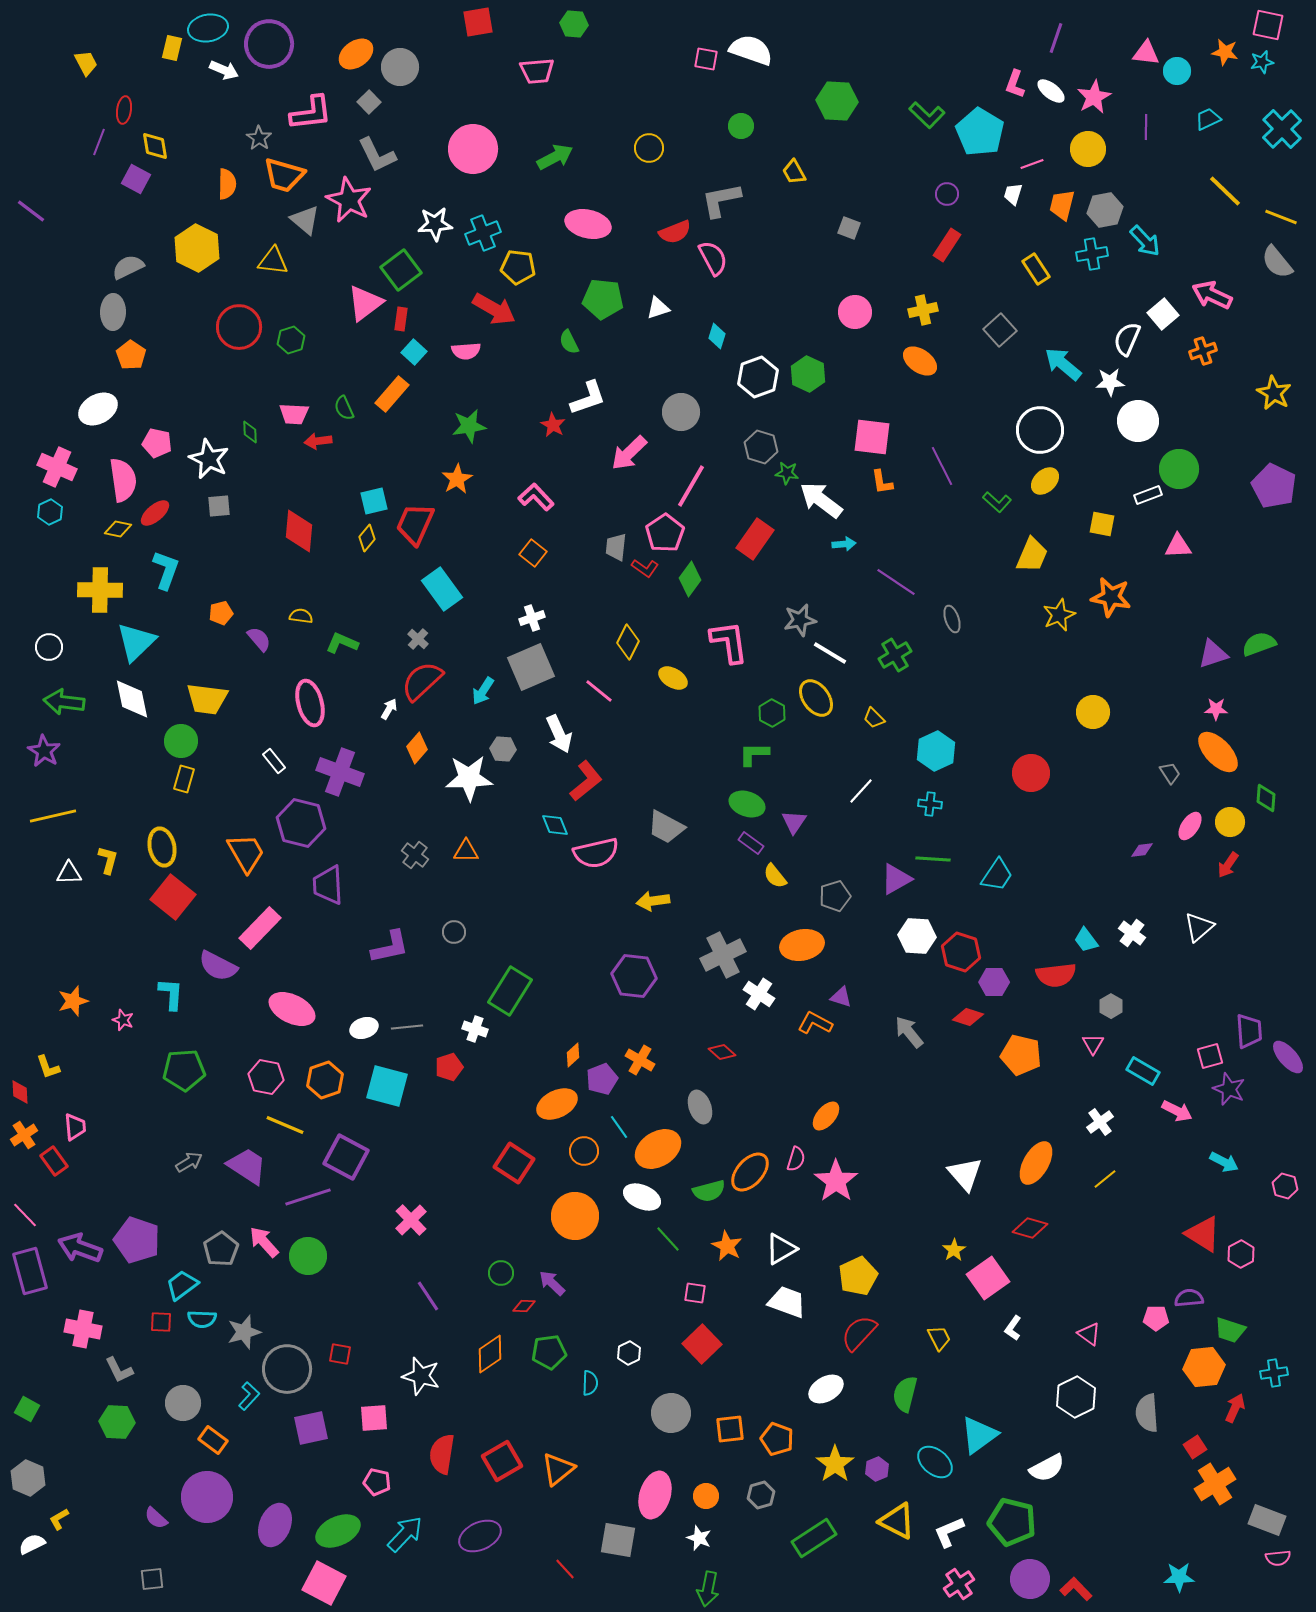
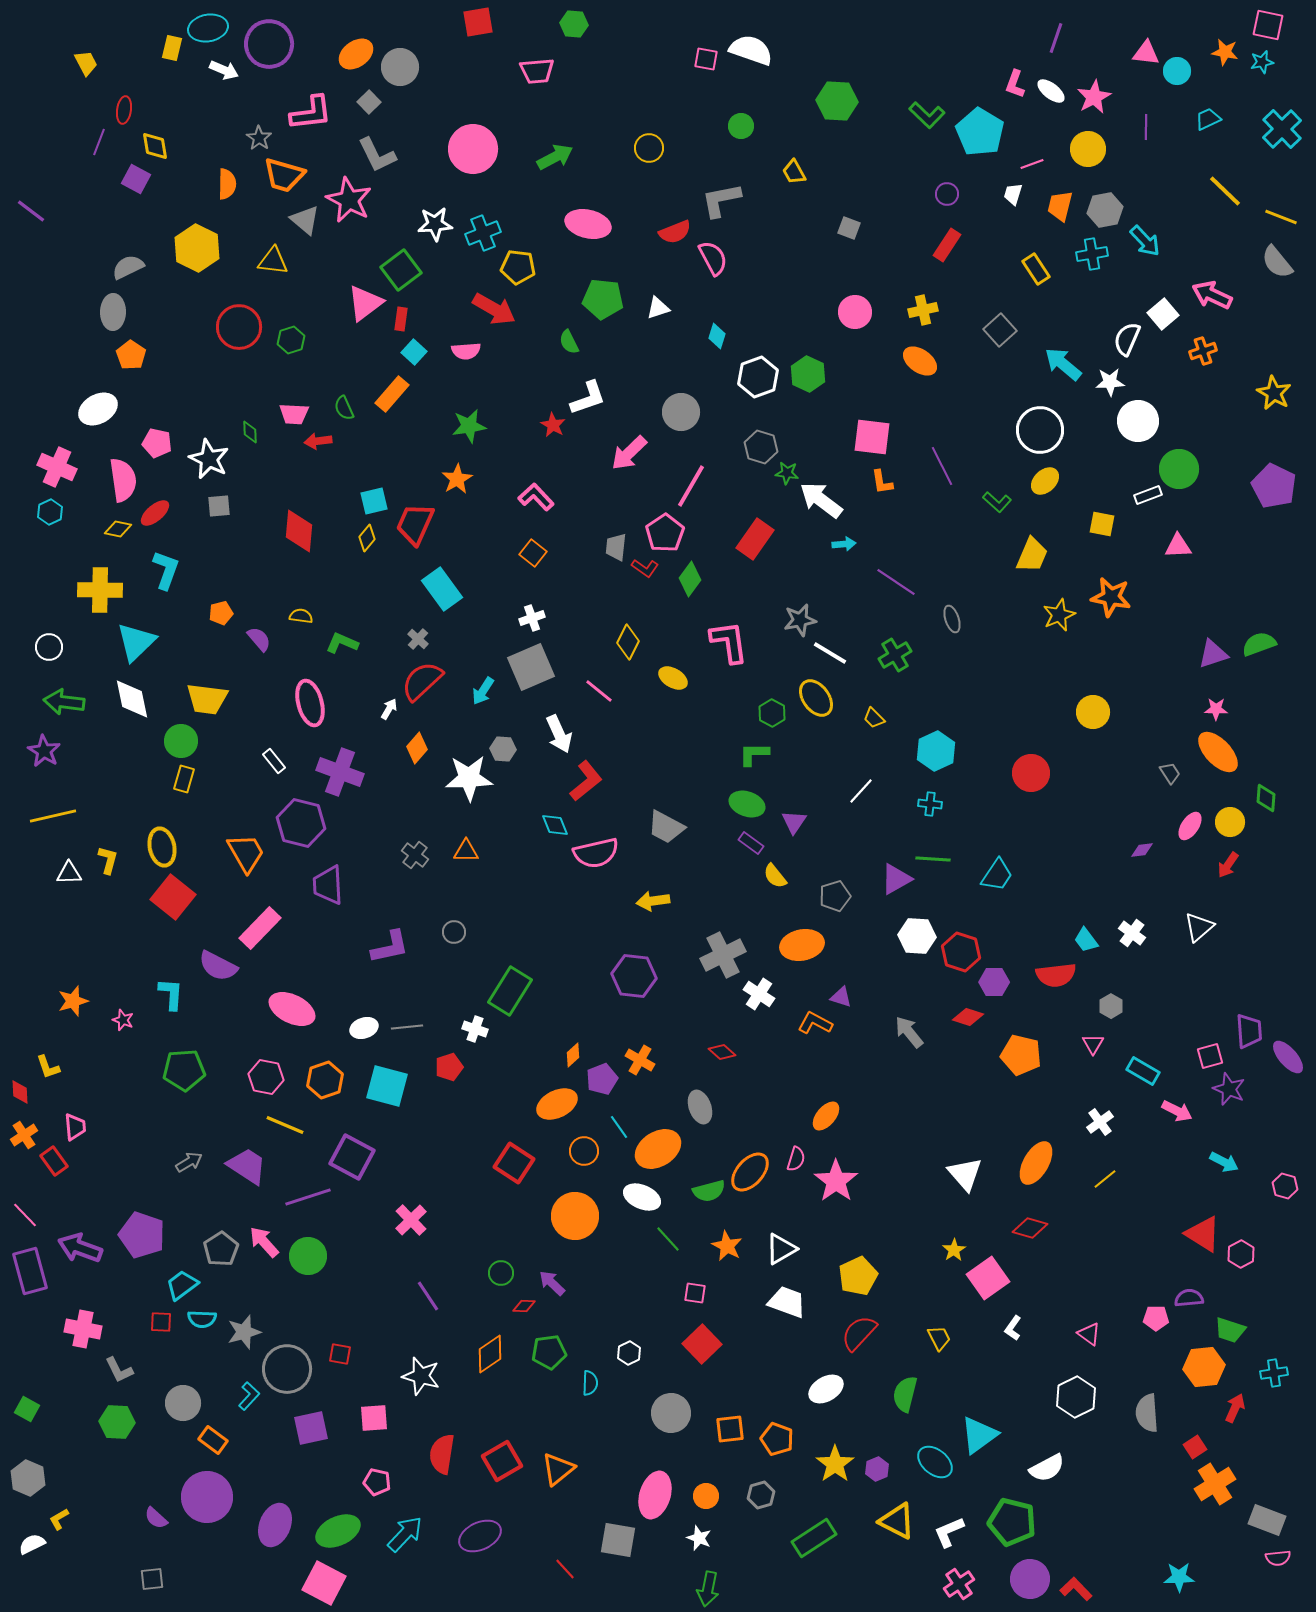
orange trapezoid at (1062, 205): moved 2 px left, 1 px down
purple square at (346, 1157): moved 6 px right
purple pentagon at (137, 1240): moved 5 px right, 5 px up
